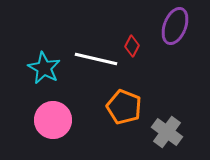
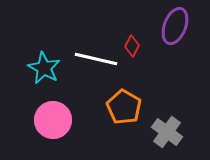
orange pentagon: rotated 8 degrees clockwise
